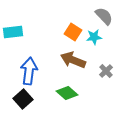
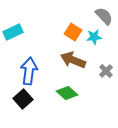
cyan rectangle: rotated 18 degrees counterclockwise
